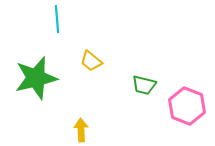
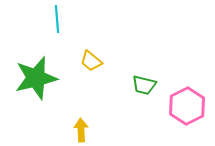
pink hexagon: rotated 12 degrees clockwise
